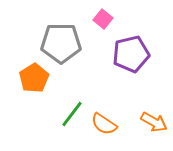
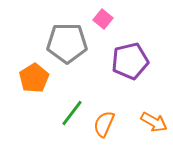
gray pentagon: moved 6 px right
purple pentagon: moved 1 px left, 7 px down
green line: moved 1 px up
orange semicircle: rotated 80 degrees clockwise
